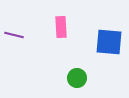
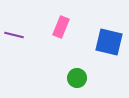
pink rectangle: rotated 25 degrees clockwise
blue square: rotated 8 degrees clockwise
